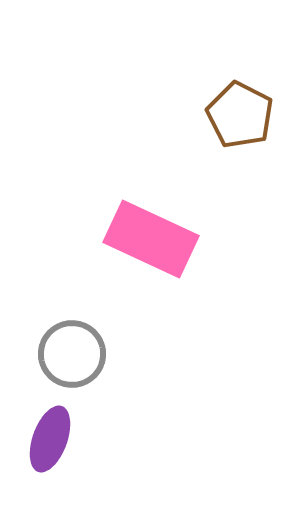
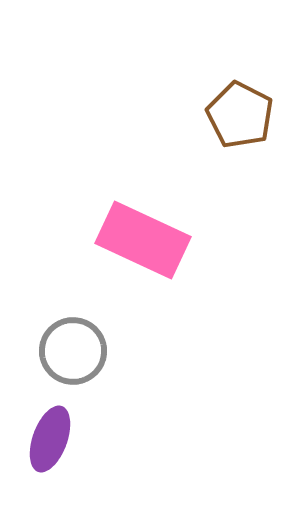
pink rectangle: moved 8 px left, 1 px down
gray circle: moved 1 px right, 3 px up
